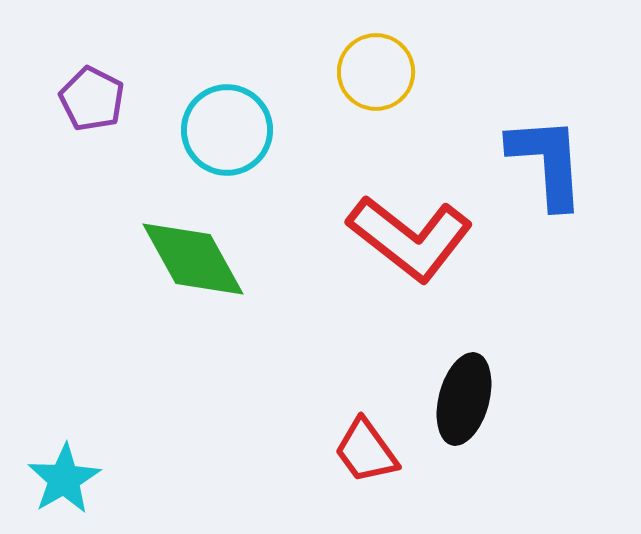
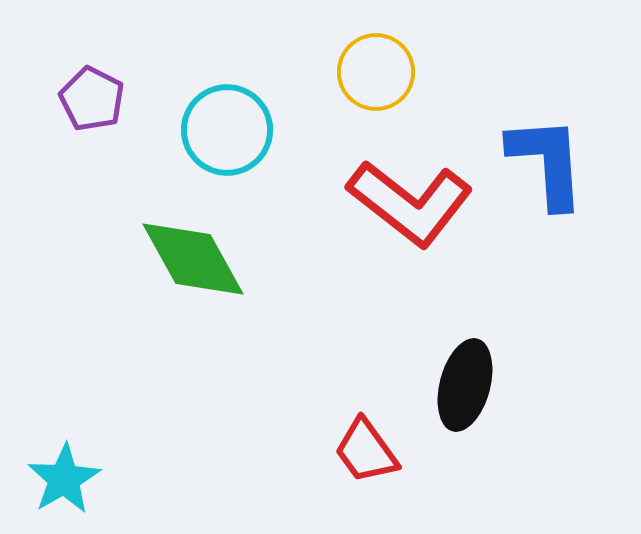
red L-shape: moved 35 px up
black ellipse: moved 1 px right, 14 px up
